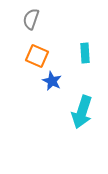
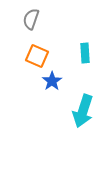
blue star: rotated 12 degrees clockwise
cyan arrow: moved 1 px right, 1 px up
